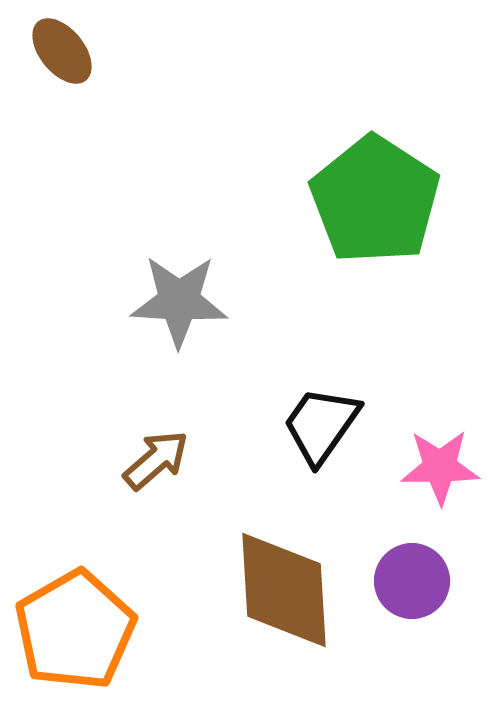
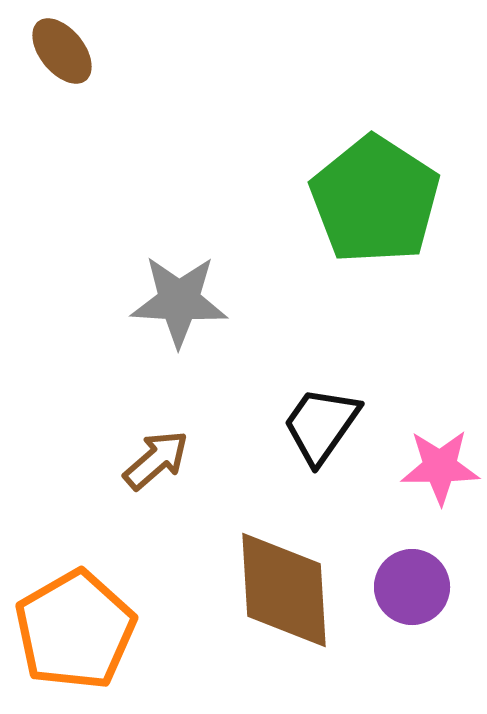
purple circle: moved 6 px down
